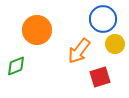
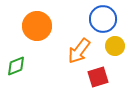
orange circle: moved 4 px up
yellow circle: moved 2 px down
red square: moved 2 px left
